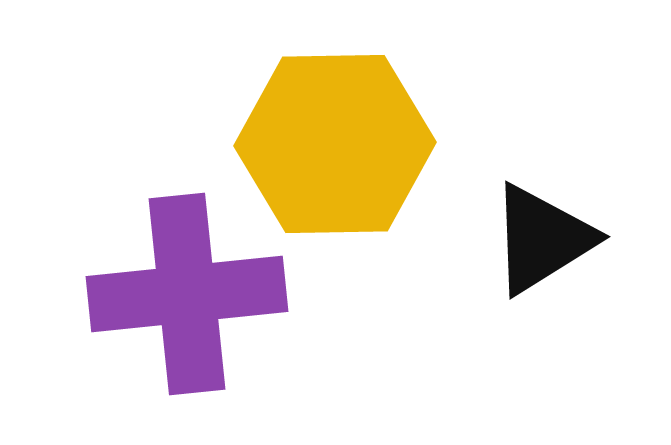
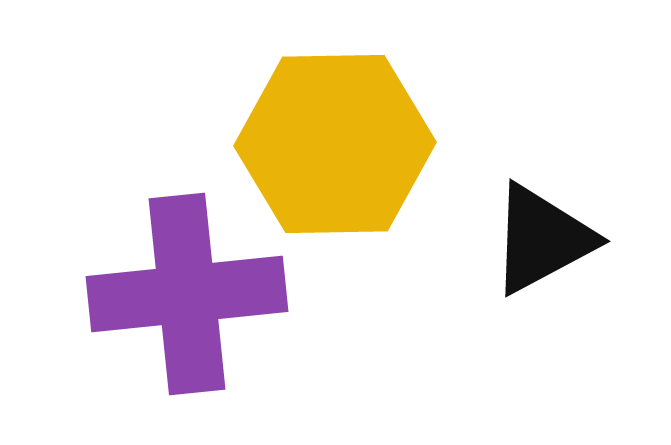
black triangle: rotated 4 degrees clockwise
